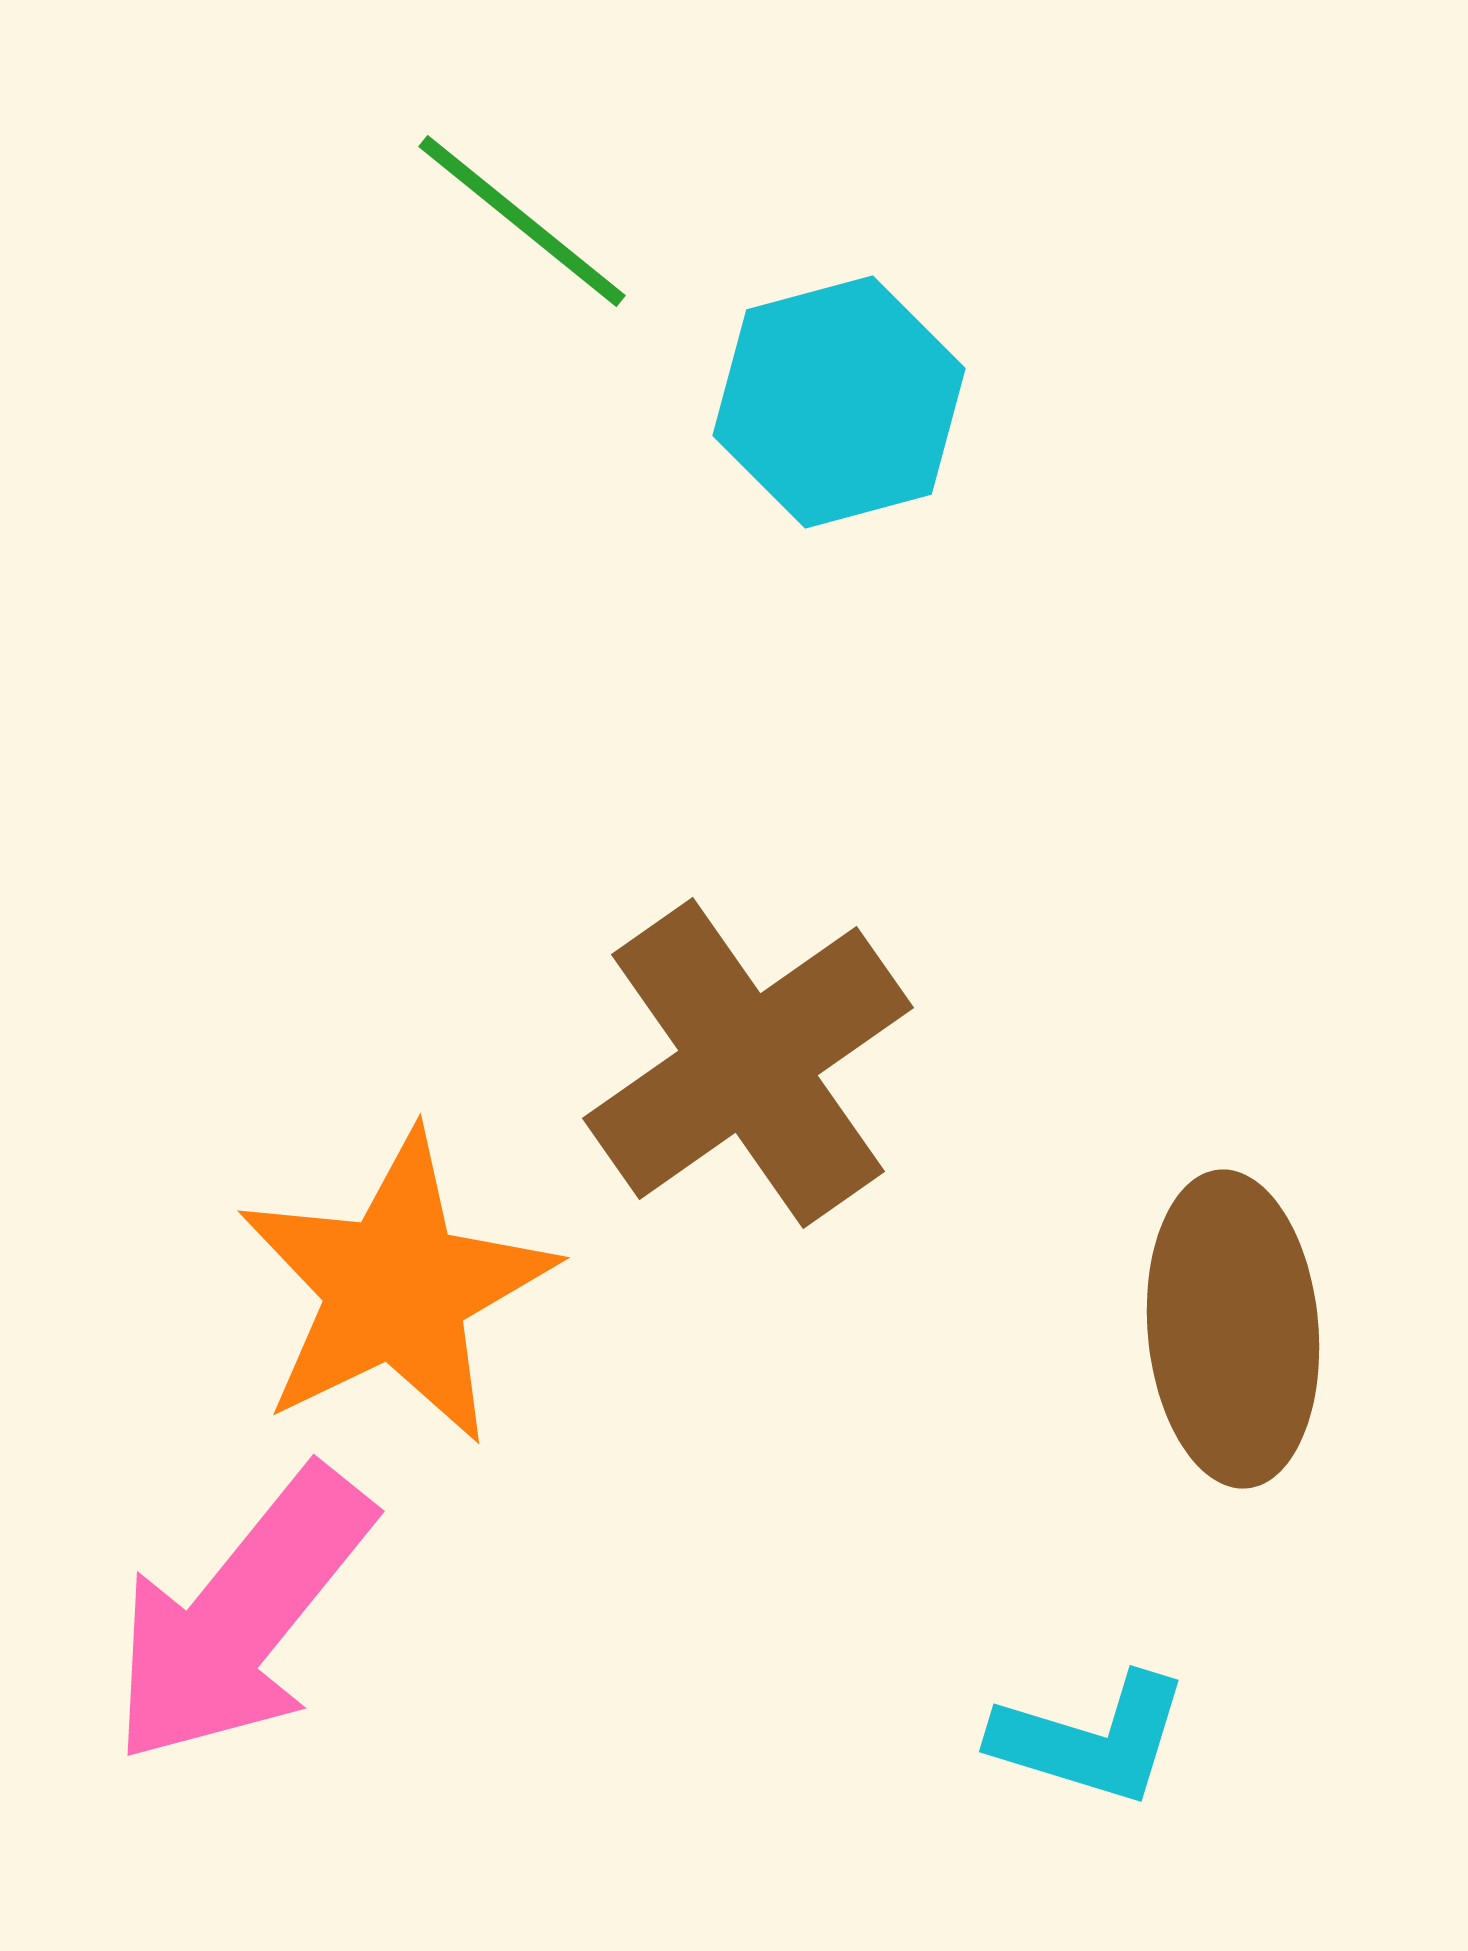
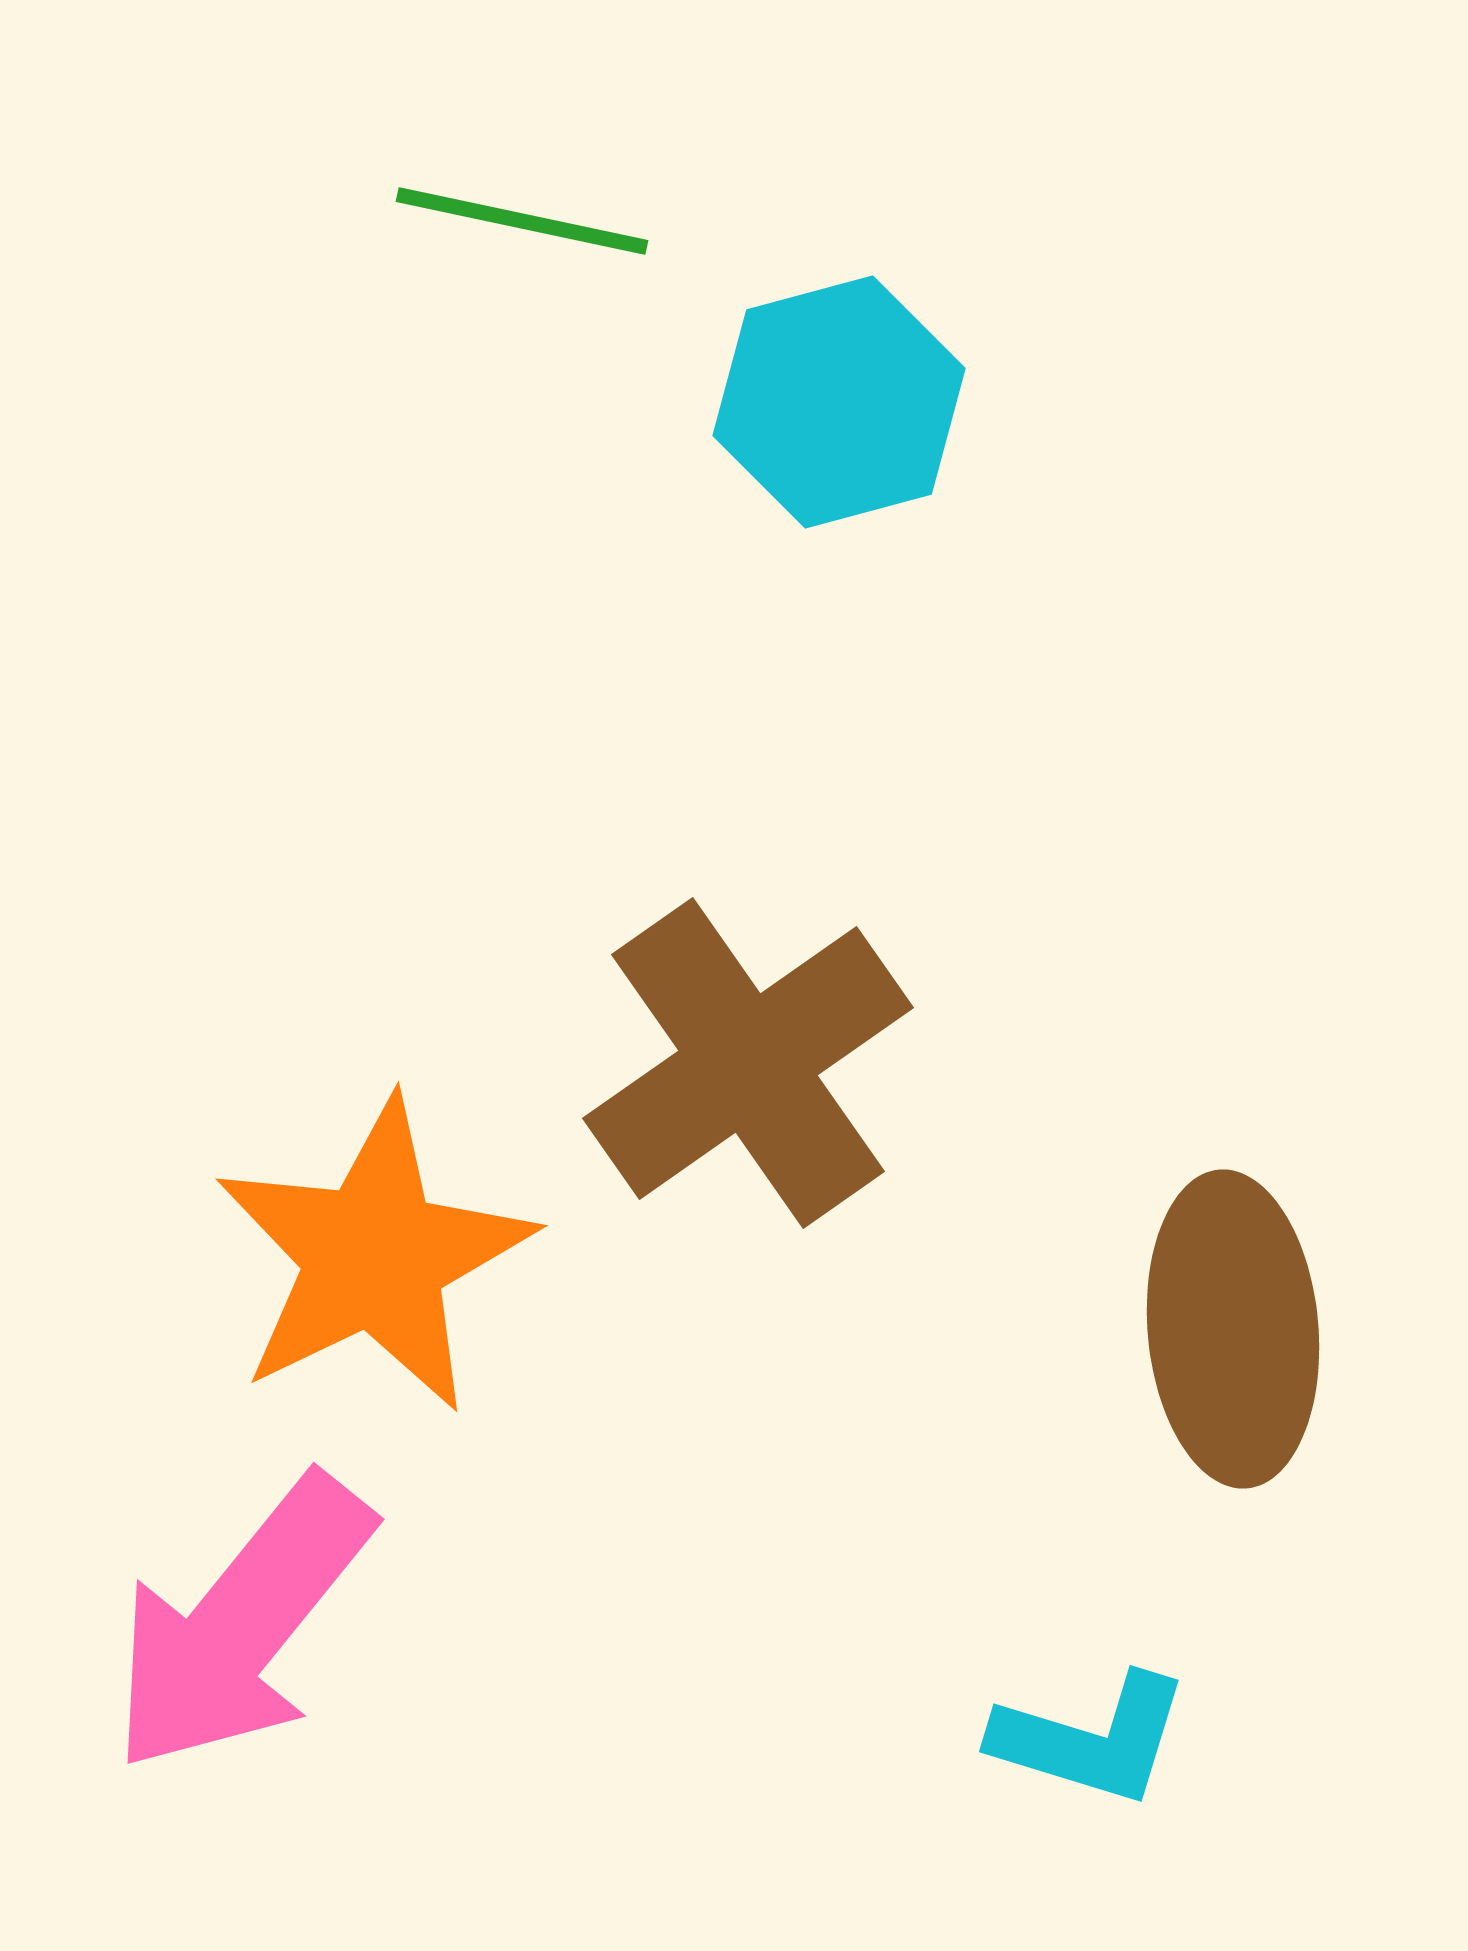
green line: rotated 27 degrees counterclockwise
orange star: moved 22 px left, 32 px up
pink arrow: moved 8 px down
